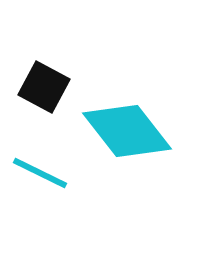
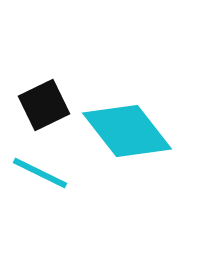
black square: moved 18 px down; rotated 36 degrees clockwise
